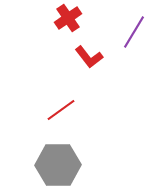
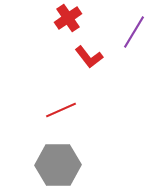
red line: rotated 12 degrees clockwise
